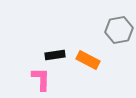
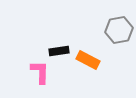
black rectangle: moved 4 px right, 4 px up
pink L-shape: moved 1 px left, 7 px up
